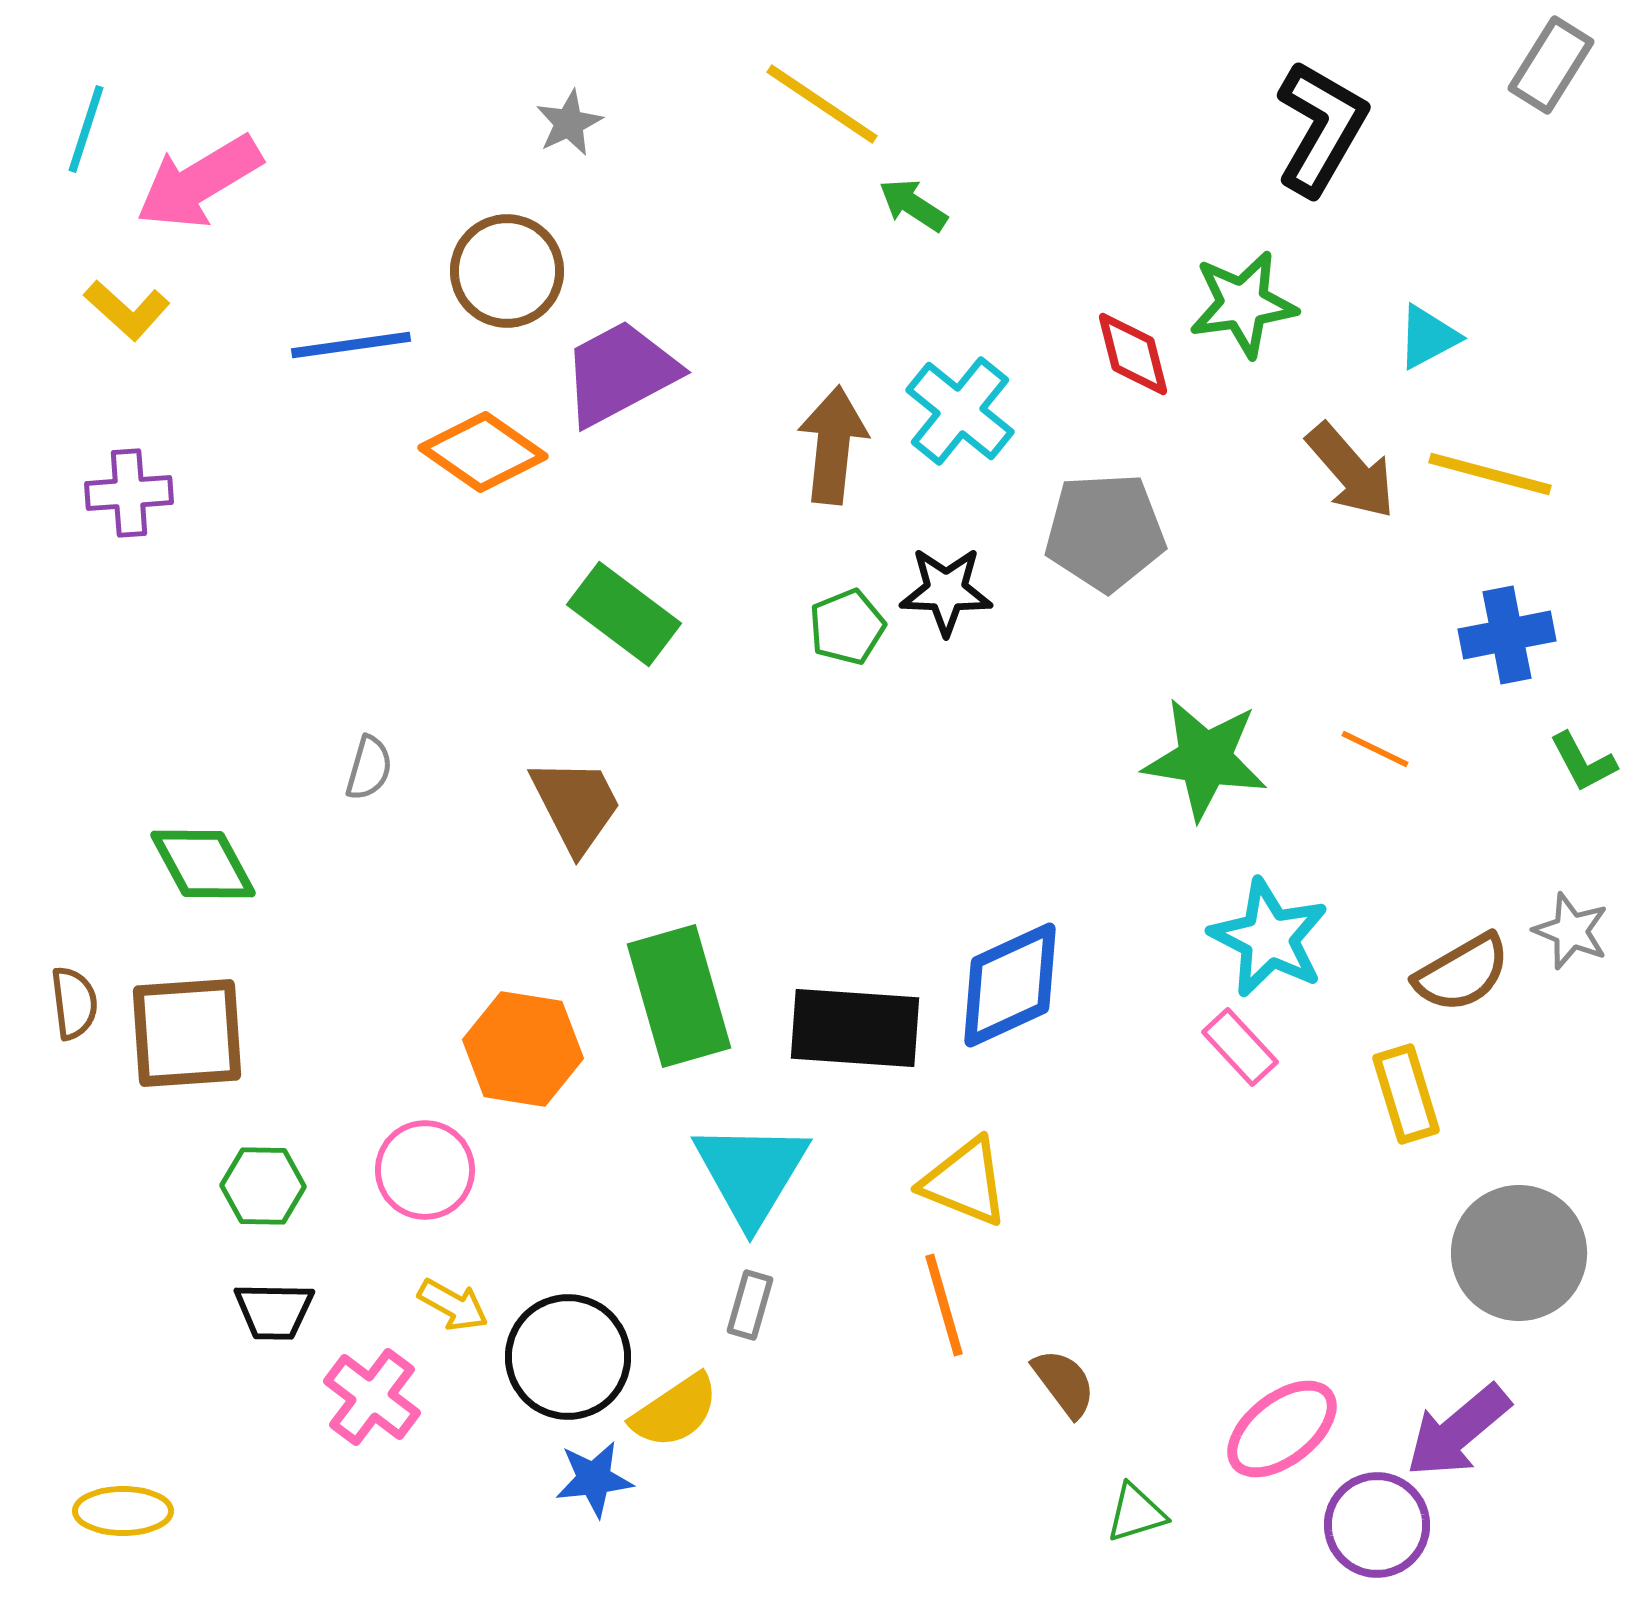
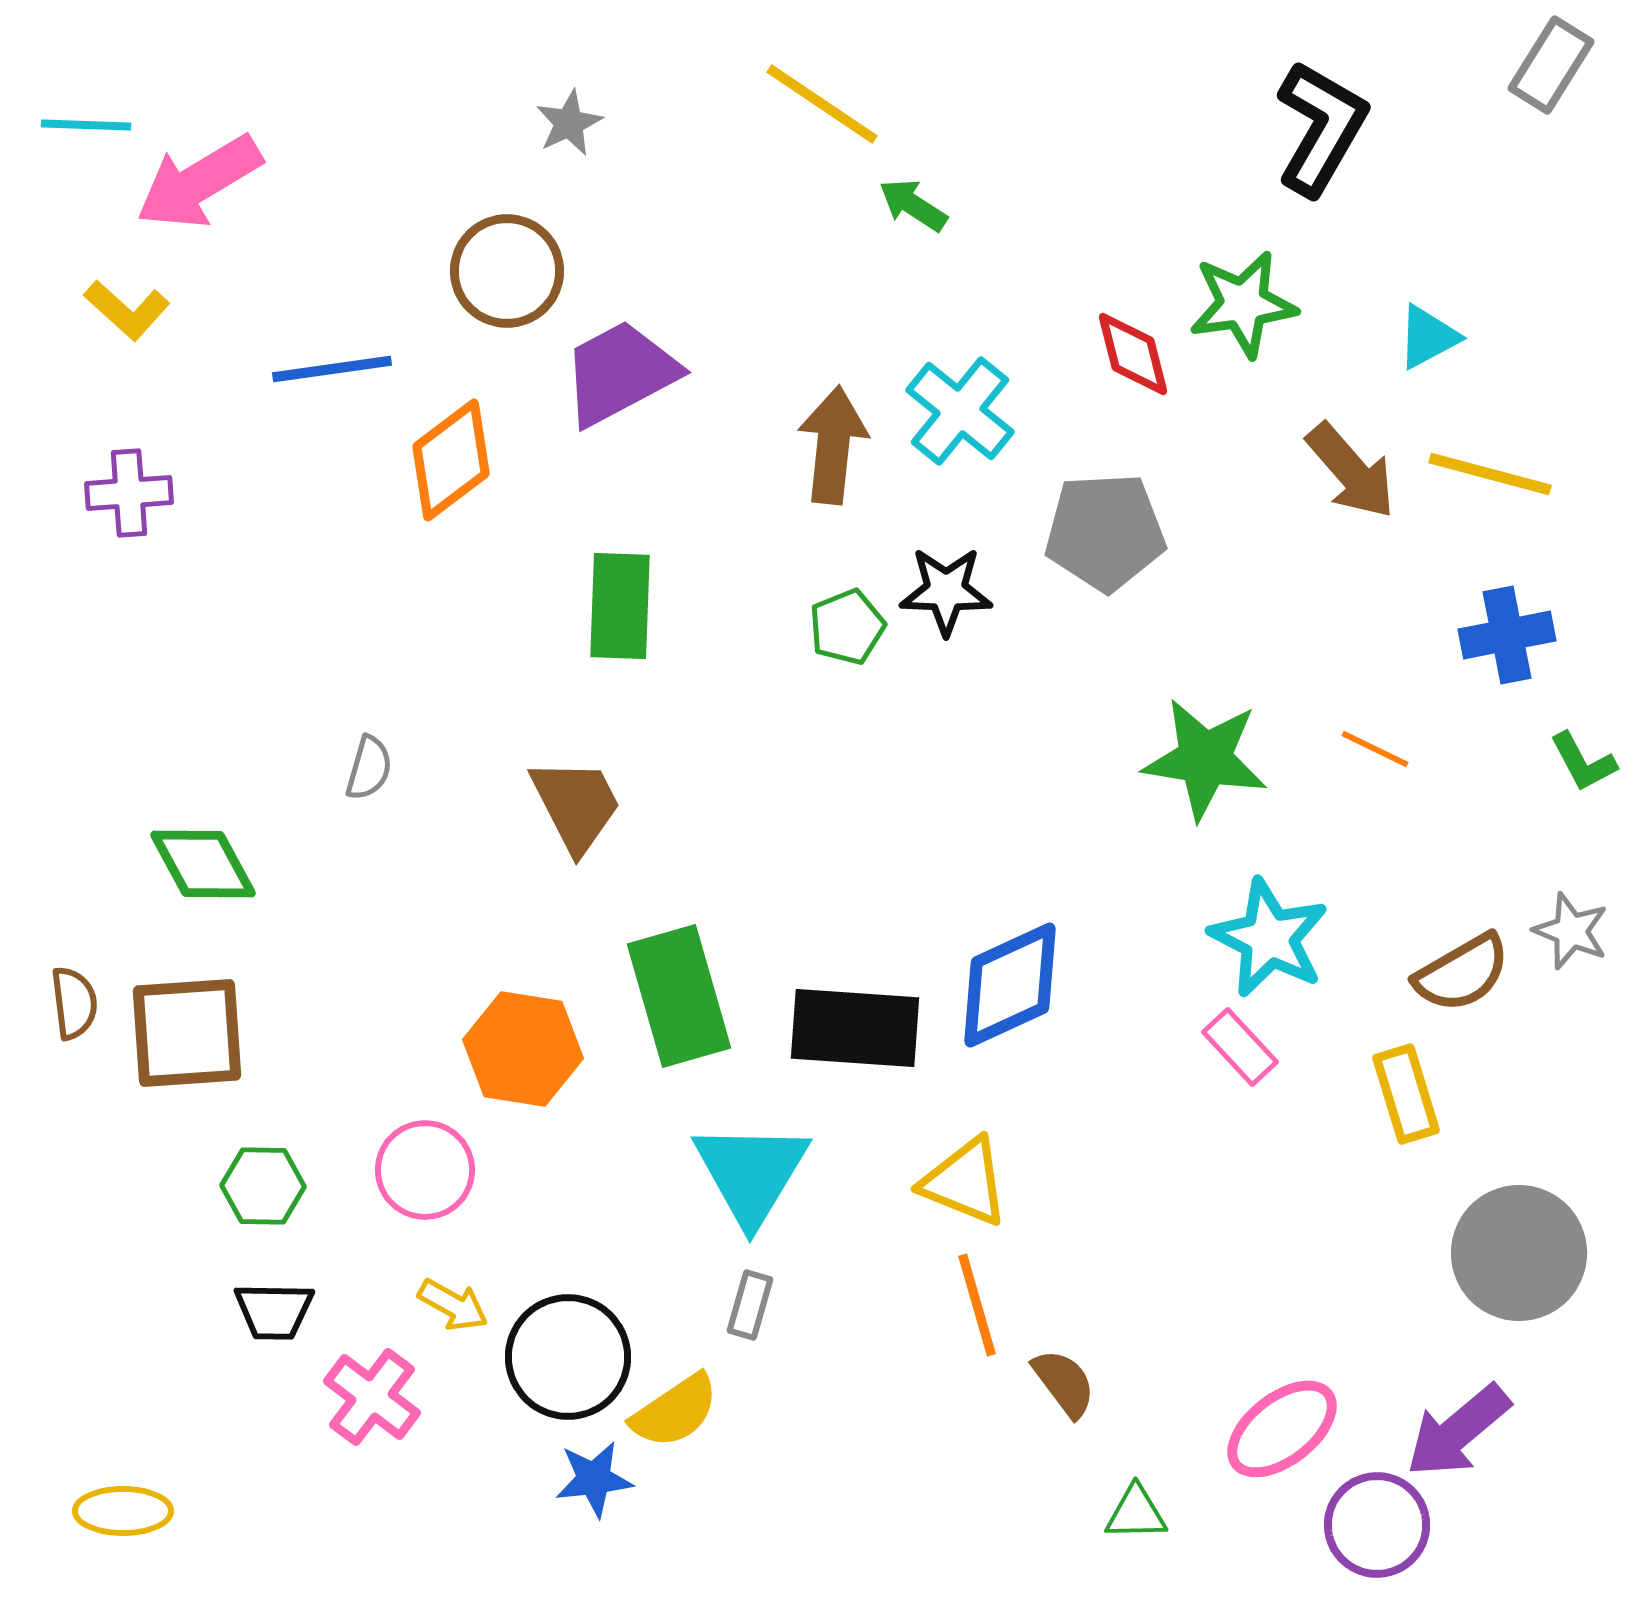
cyan line at (86, 129): moved 4 px up; rotated 74 degrees clockwise
blue line at (351, 345): moved 19 px left, 24 px down
orange diamond at (483, 452): moved 32 px left, 8 px down; rotated 72 degrees counterclockwise
green rectangle at (624, 614): moved 4 px left, 8 px up; rotated 55 degrees clockwise
orange line at (944, 1305): moved 33 px right
green triangle at (1136, 1513): rotated 16 degrees clockwise
